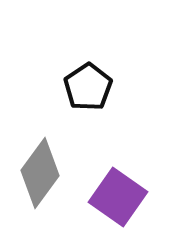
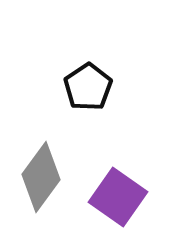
gray diamond: moved 1 px right, 4 px down
